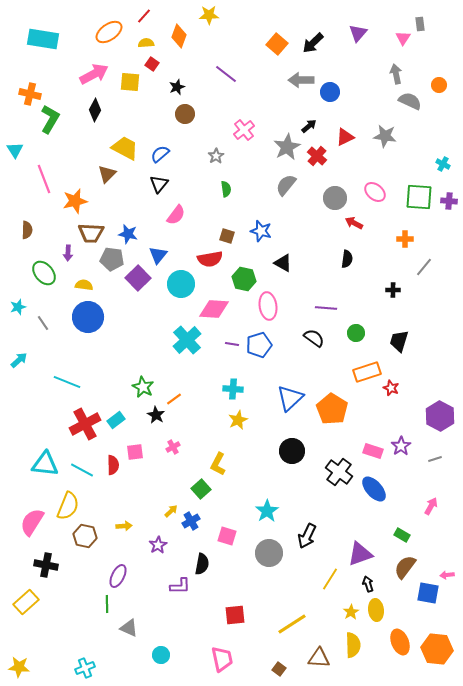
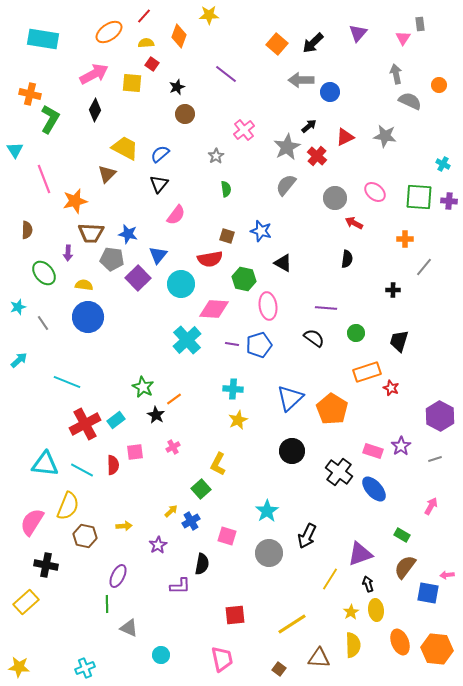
yellow square at (130, 82): moved 2 px right, 1 px down
